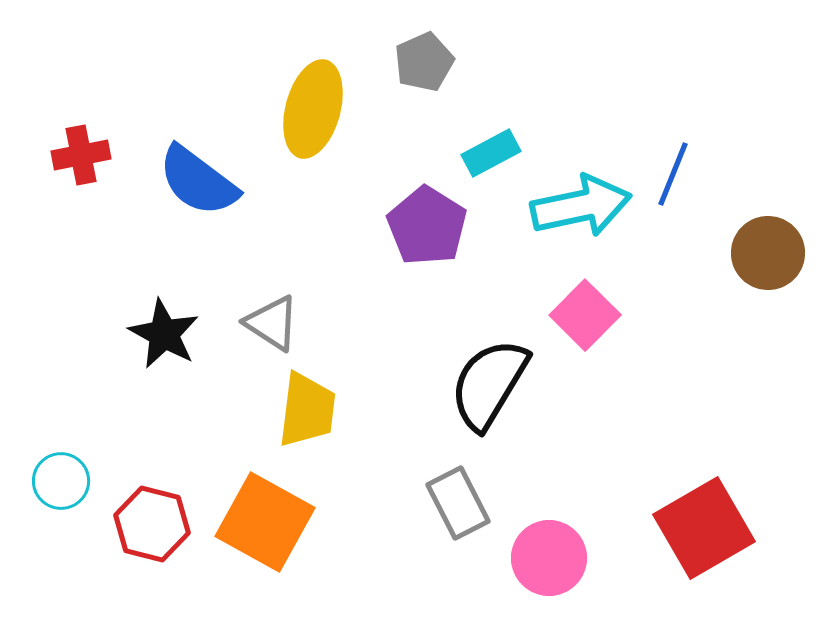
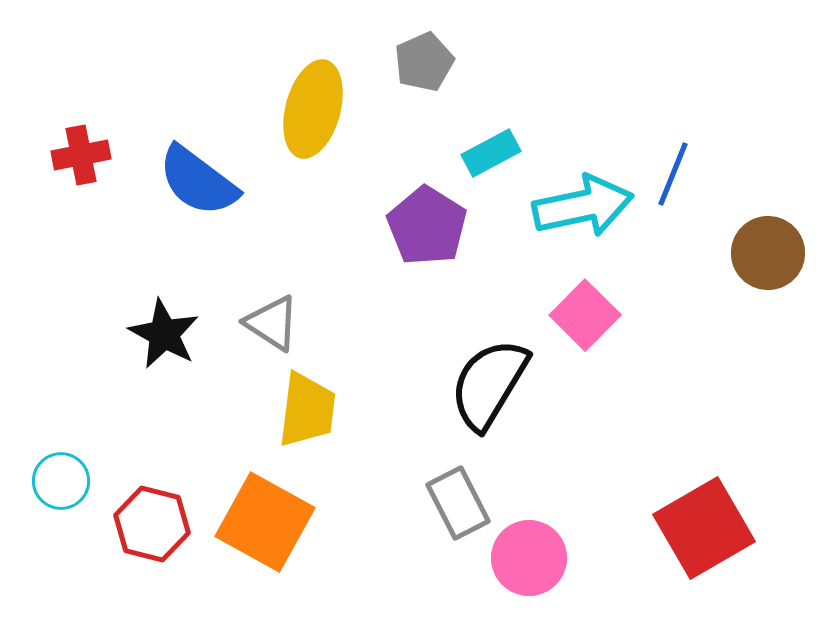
cyan arrow: moved 2 px right
pink circle: moved 20 px left
